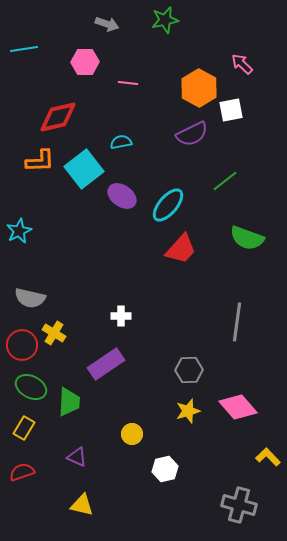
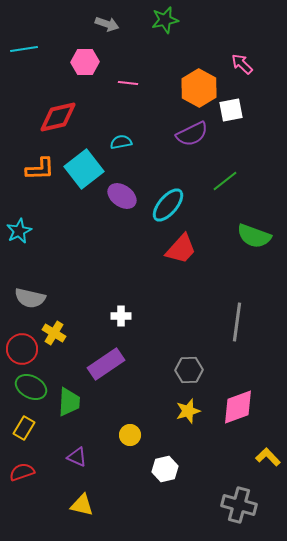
orange L-shape: moved 8 px down
green semicircle: moved 7 px right, 2 px up
red circle: moved 4 px down
pink diamond: rotated 69 degrees counterclockwise
yellow circle: moved 2 px left, 1 px down
